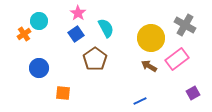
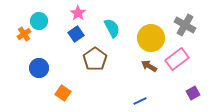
cyan semicircle: moved 6 px right
orange square: rotated 28 degrees clockwise
